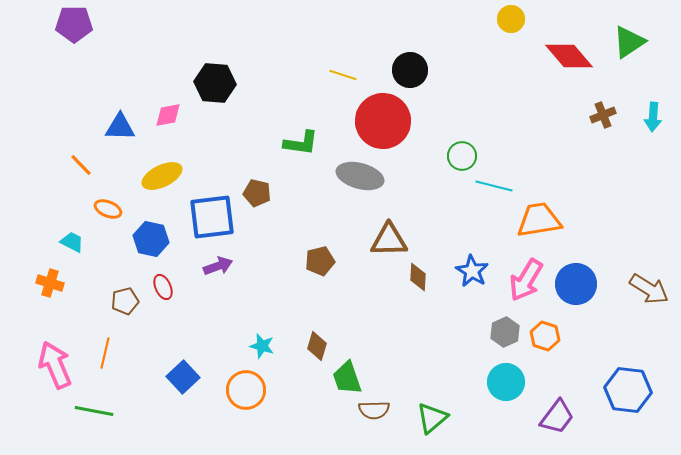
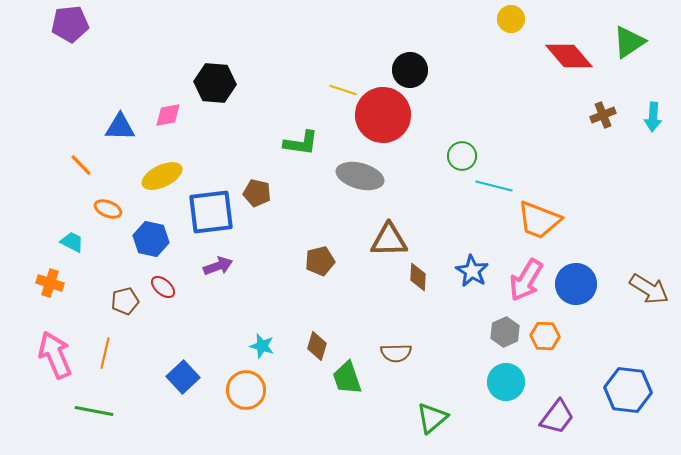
purple pentagon at (74, 24): moved 4 px left; rotated 6 degrees counterclockwise
yellow line at (343, 75): moved 15 px down
red circle at (383, 121): moved 6 px up
blue square at (212, 217): moved 1 px left, 5 px up
orange trapezoid at (539, 220): rotated 150 degrees counterclockwise
red ellipse at (163, 287): rotated 25 degrees counterclockwise
orange hexagon at (545, 336): rotated 16 degrees counterclockwise
pink arrow at (55, 365): moved 10 px up
brown semicircle at (374, 410): moved 22 px right, 57 px up
